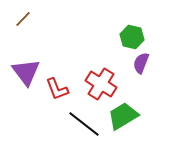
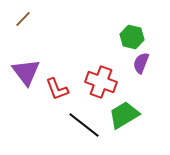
red cross: moved 2 px up; rotated 12 degrees counterclockwise
green trapezoid: moved 1 px right, 1 px up
black line: moved 1 px down
